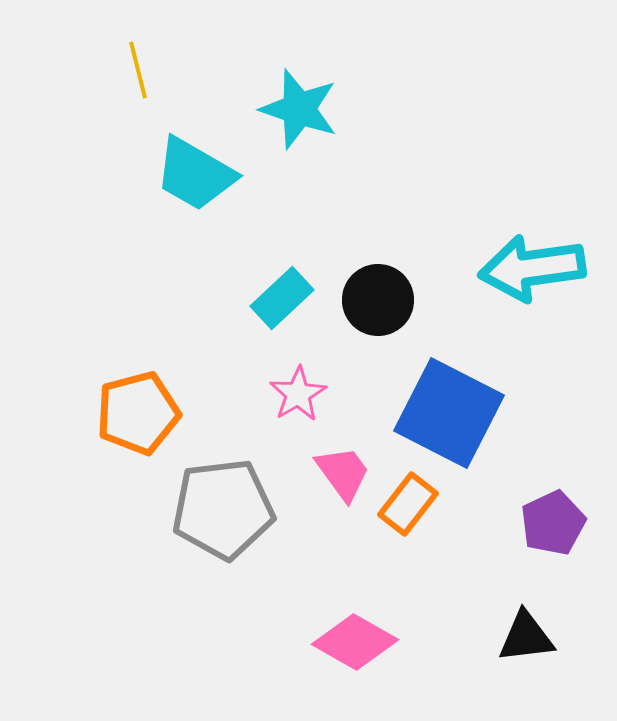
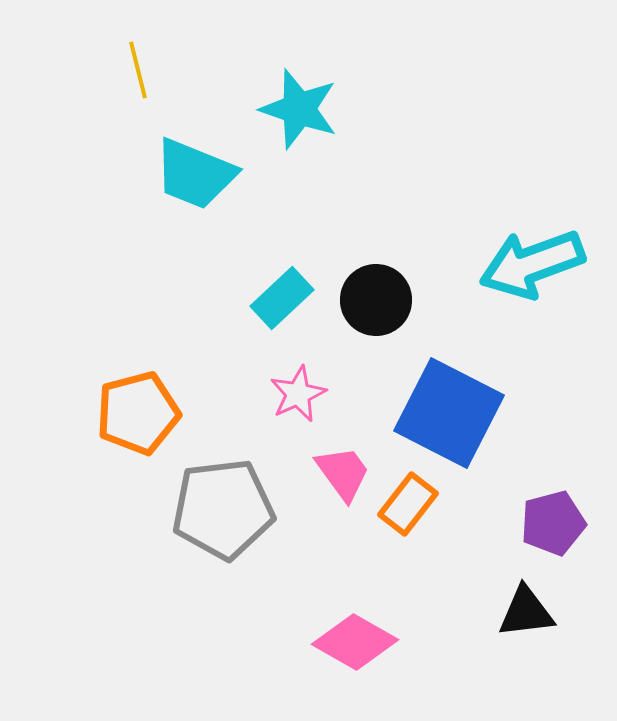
cyan trapezoid: rotated 8 degrees counterclockwise
cyan arrow: moved 4 px up; rotated 12 degrees counterclockwise
black circle: moved 2 px left
pink star: rotated 6 degrees clockwise
purple pentagon: rotated 10 degrees clockwise
black triangle: moved 25 px up
